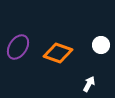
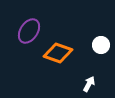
purple ellipse: moved 11 px right, 16 px up
